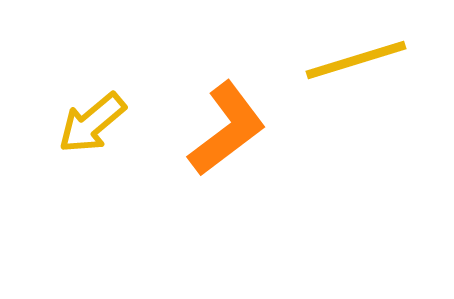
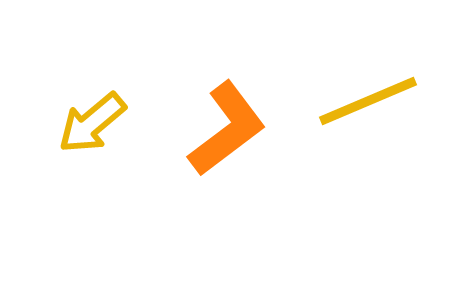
yellow line: moved 12 px right, 41 px down; rotated 6 degrees counterclockwise
